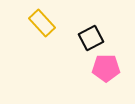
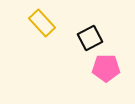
black square: moved 1 px left
